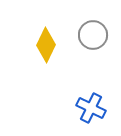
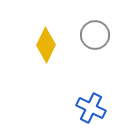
gray circle: moved 2 px right
